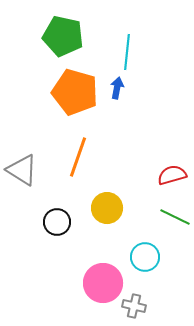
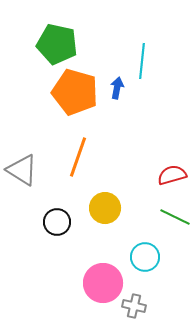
green pentagon: moved 6 px left, 8 px down
cyan line: moved 15 px right, 9 px down
yellow circle: moved 2 px left
